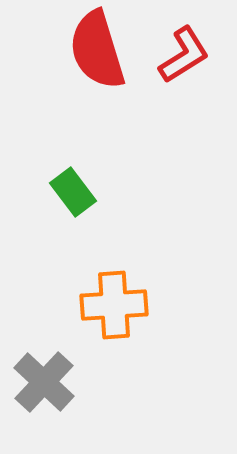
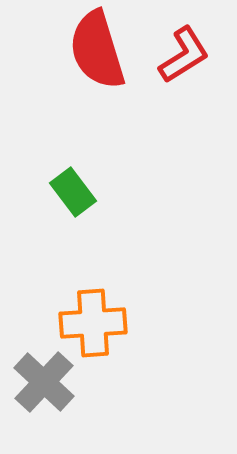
orange cross: moved 21 px left, 18 px down
